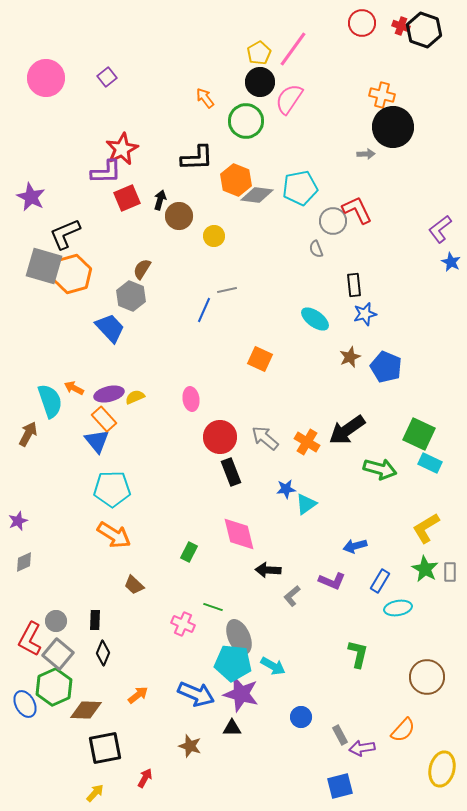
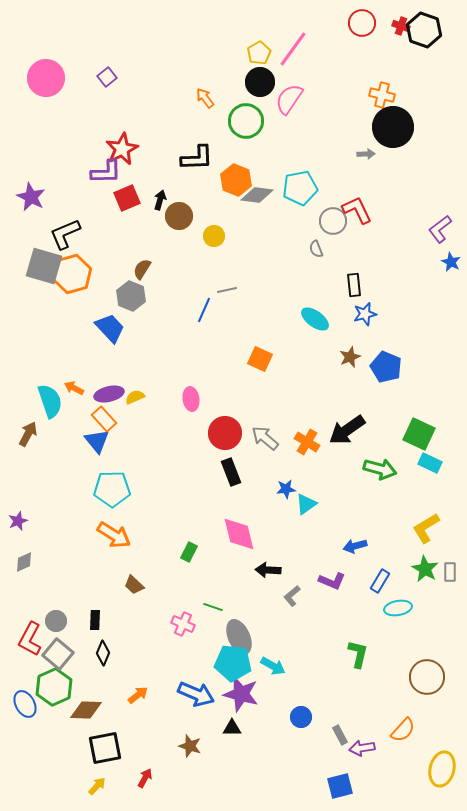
red circle at (220, 437): moved 5 px right, 4 px up
yellow arrow at (95, 793): moved 2 px right, 7 px up
